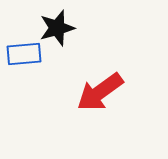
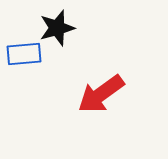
red arrow: moved 1 px right, 2 px down
